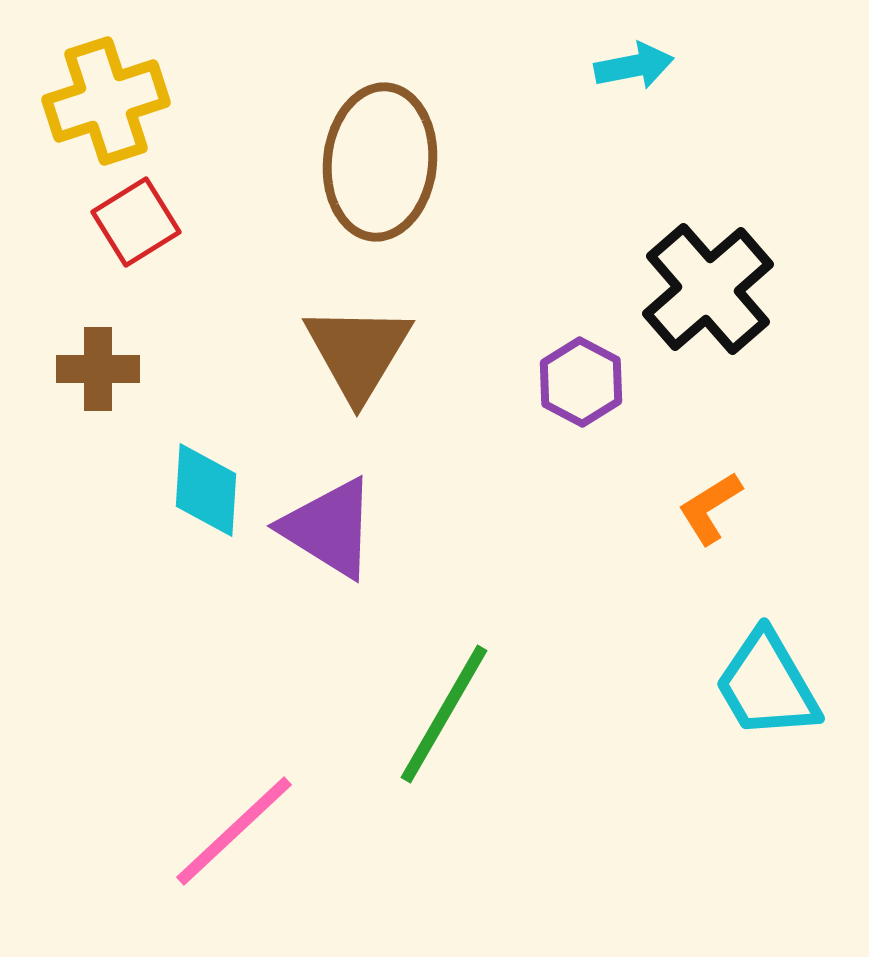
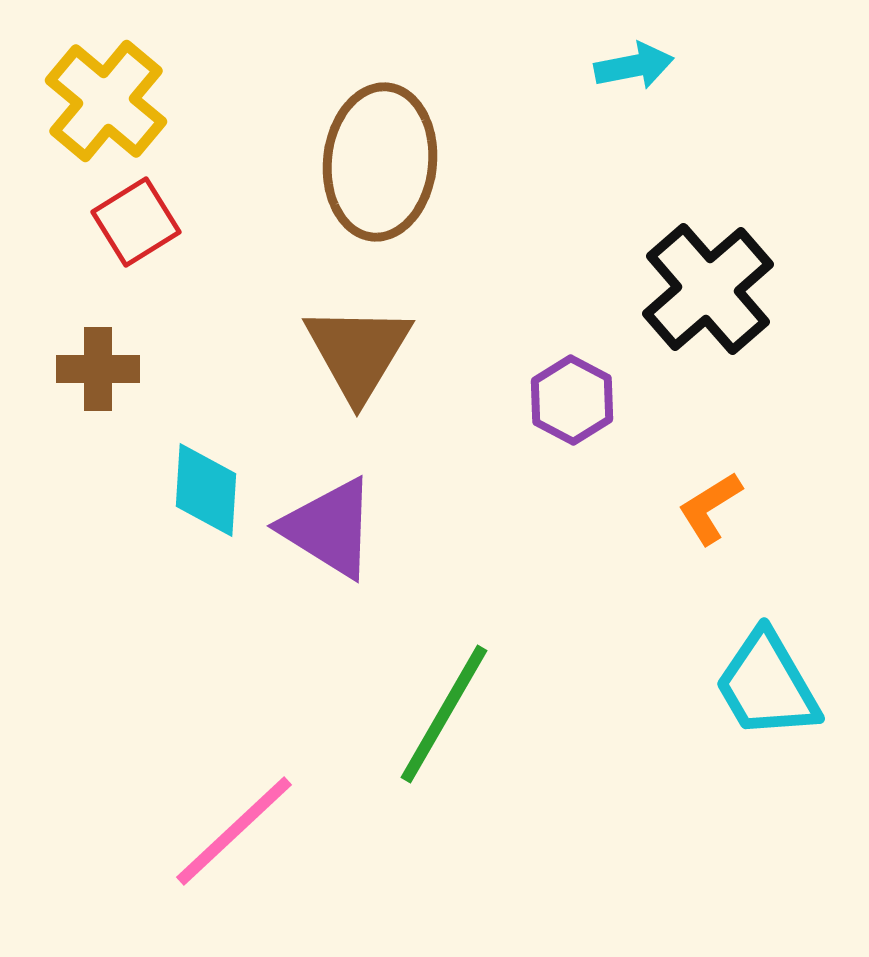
yellow cross: rotated 32 degrees counterclockwise
purple hexagon: moved 9 px left, 18 px down
